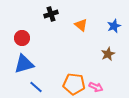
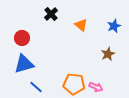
black cross: rotated 24 degrees counterclockwise
